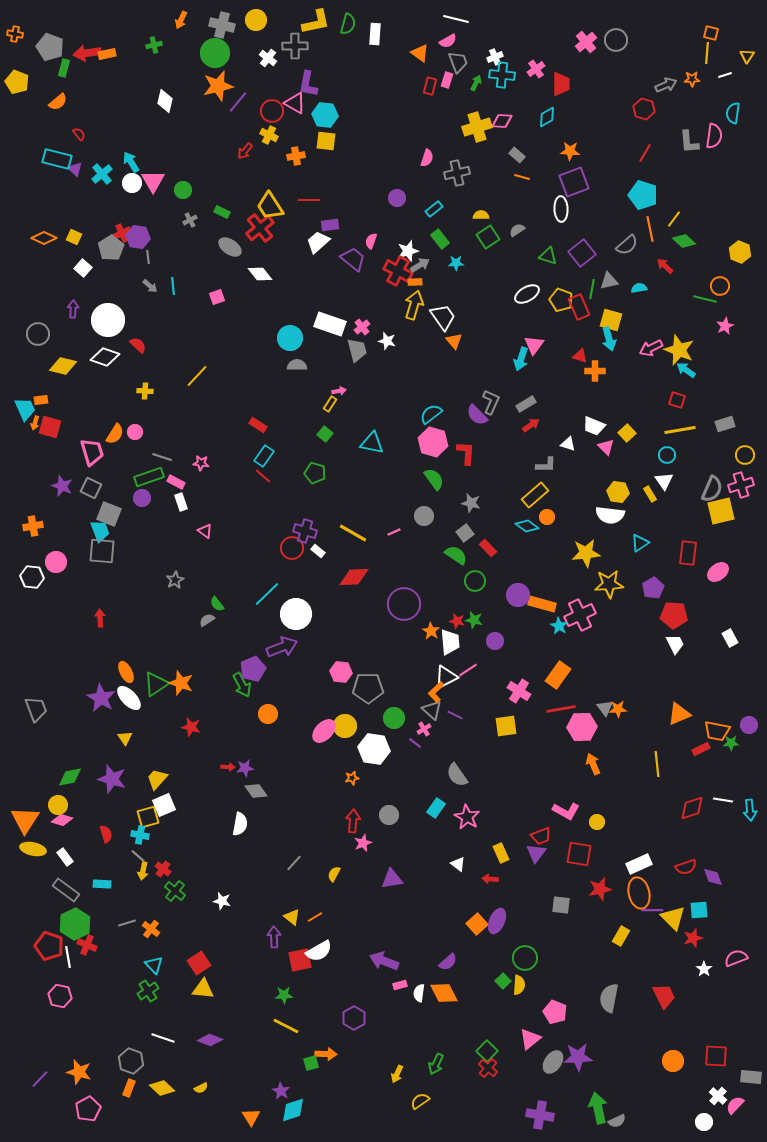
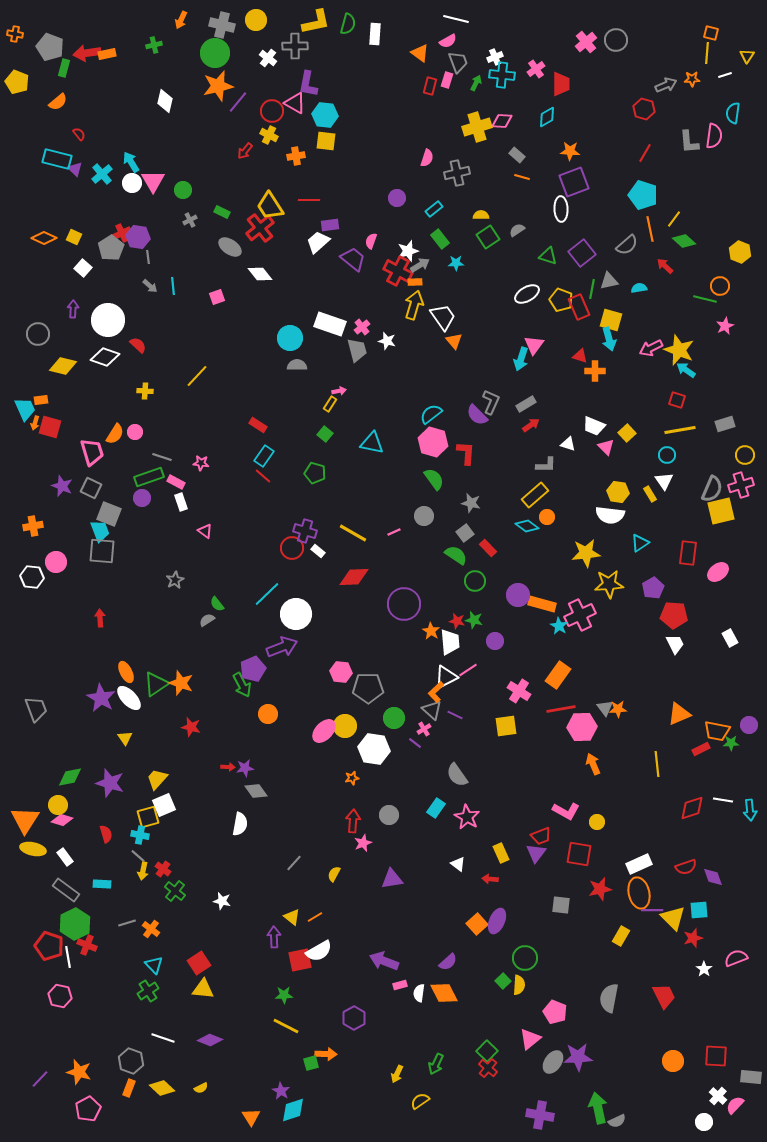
purple star at (112, 779): moved 2 px left, 4 px down
